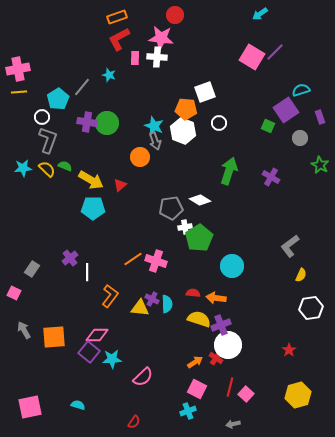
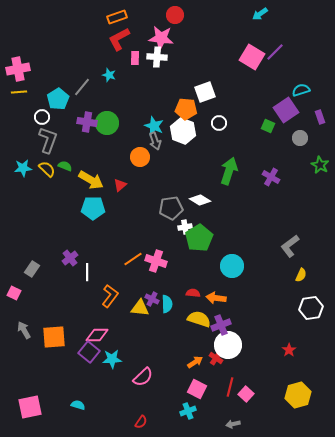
red semicircle at (134, 422): moved 7 px right
